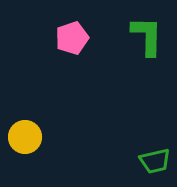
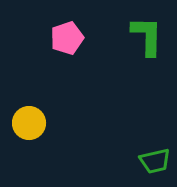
pink pentagon: moved 5 px left
yellow circle: moved 4 px right, 14 px up
